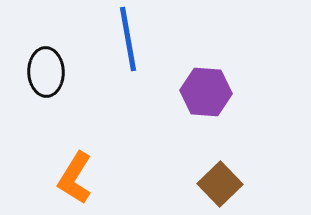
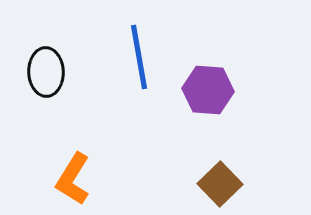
blue line: moved 11 px right, 18 px down
purple hexagon: moved 2 px right, 2 px up
orange L-shape: moved 2 px left, 1 px down
